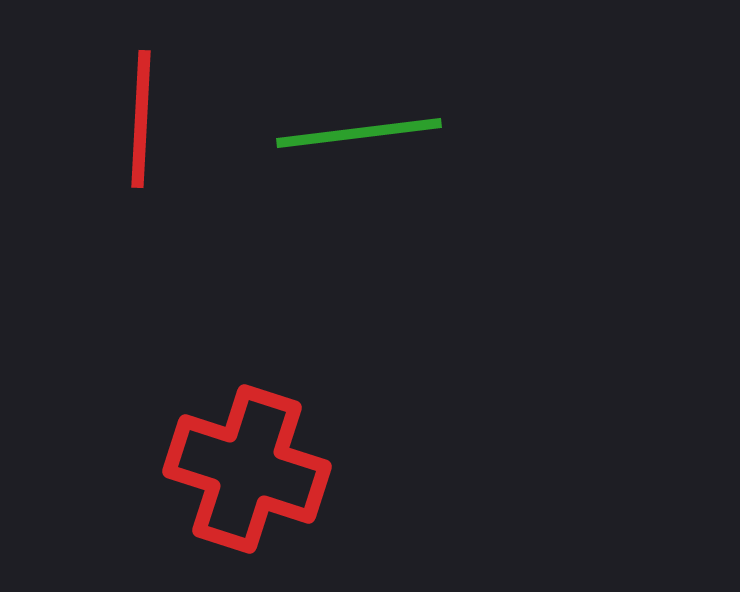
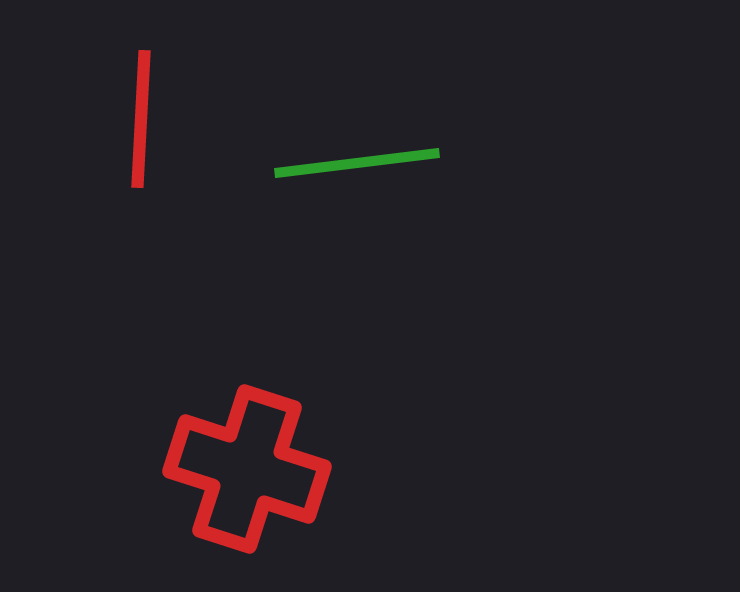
green line: moved 2 px left, 30 px down
